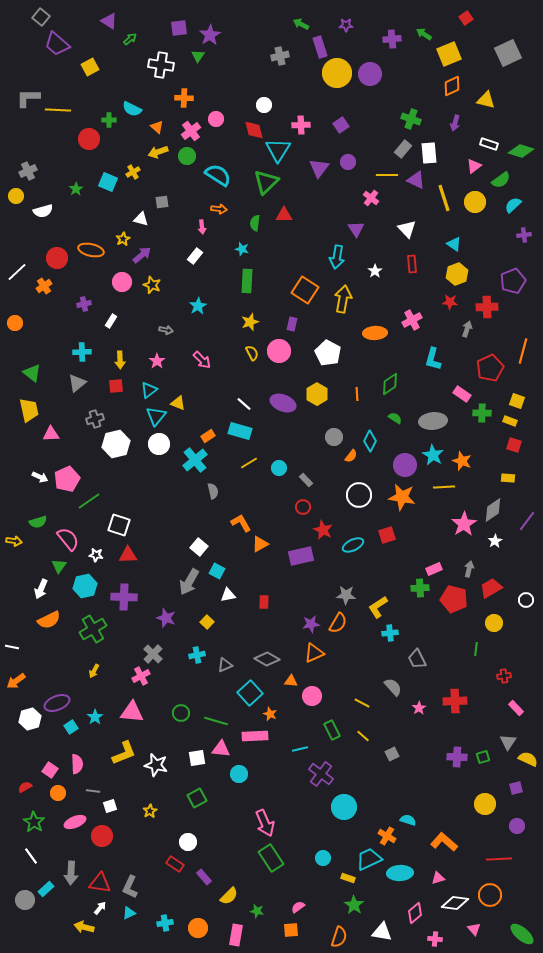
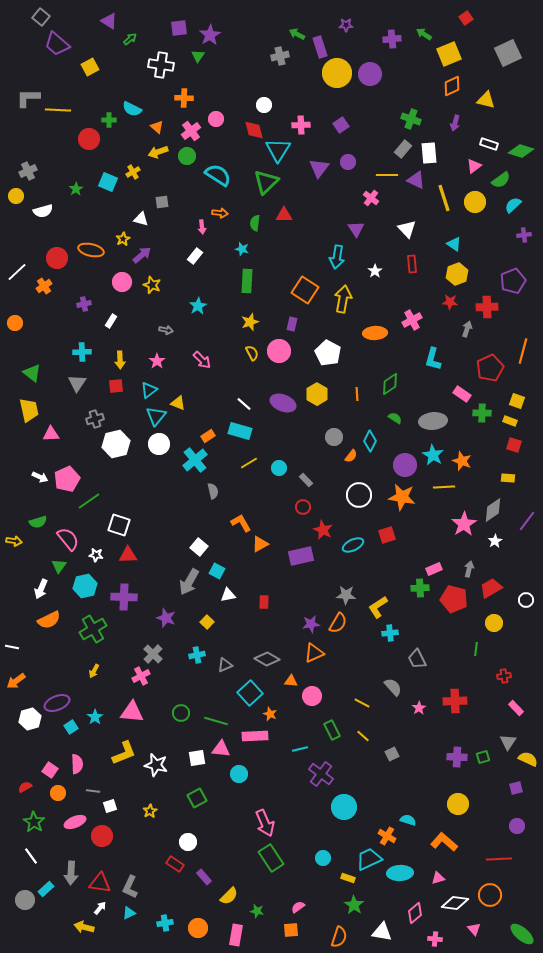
green arrow at (301, 24): moved 4 px left, 10 px down
orange arrow at (219, 209): moved 1 px right, 4 px down
gray triangle at (77, 383): rotated 18 degrees counterclockwise
yellow circle at (485, 804): moved 27 px left
